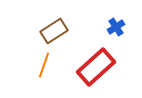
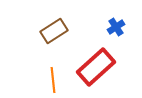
orange line: moved 9 px right, 15 px down; rotated 25 degrees counterclockwise
